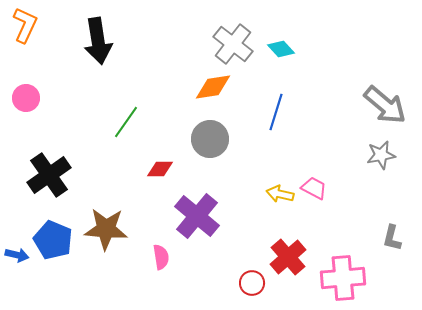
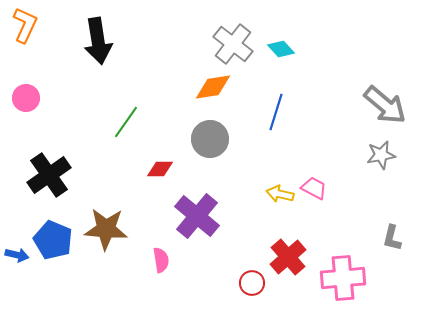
pink semicircle: moved 3 px down
